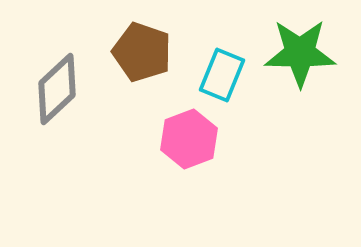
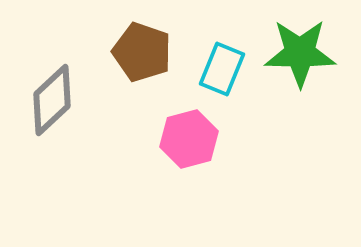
cyan rectangle: moved 6 px up
gray diamond: moved 5 px left, 11 px down
pink hexagon: rotated 6 degrees clockwise
